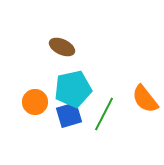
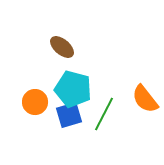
brown ellipse: rotated 15 degrees clockwise
cyan pentagon: rotated 27 degrees clockwise
